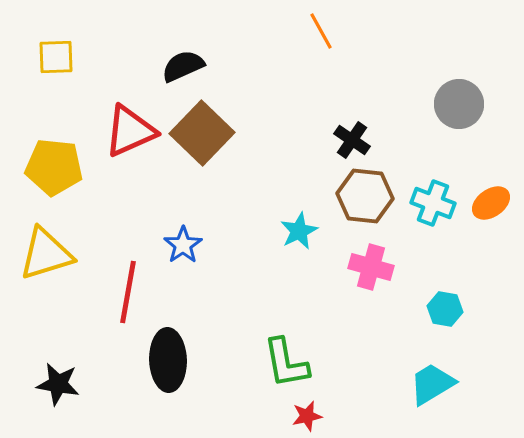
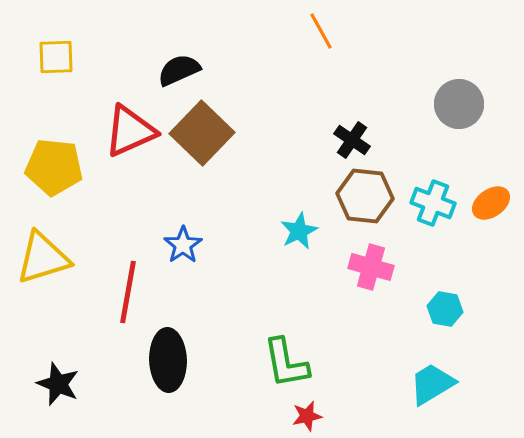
black semicircle: moved 4 px left, 4 px down
yellow triangle: moved 3 px left, 4 px down
black star: rotated 12 degrees clockwise
